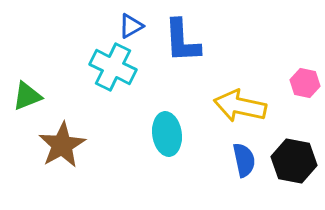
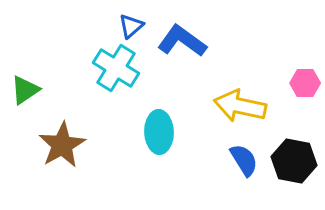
blue triangle: rotated 12 degrees counterclockwise
blue L-shape: rotated 129 degrees clockwise
cyan cross: moved 3 px right, 1 px down; rotated 6 degrees clockwise
pink hexagon: rotated 12 degrees counterclockwise
green triangle: moved 2 px left, 6 px up; rotated 12 degrees counterclockwise
cyan ellipse: moved 8 px left, 2 px up; rotated 6 degrees clockwise
blue semicircle: rotated 20 degrees counterclockwise
